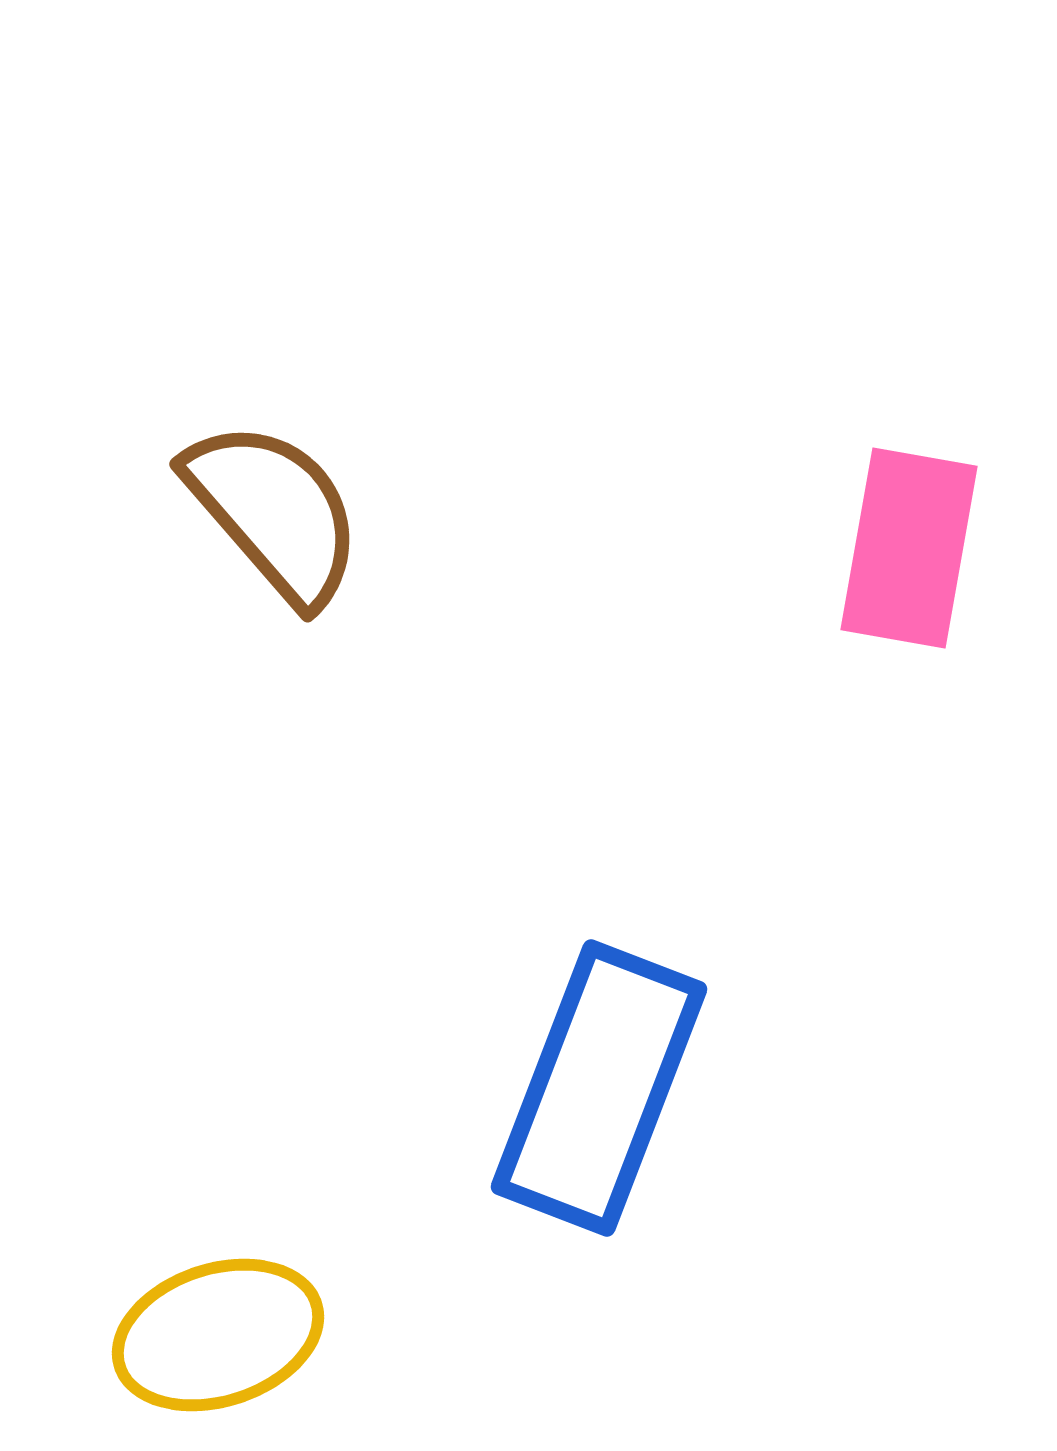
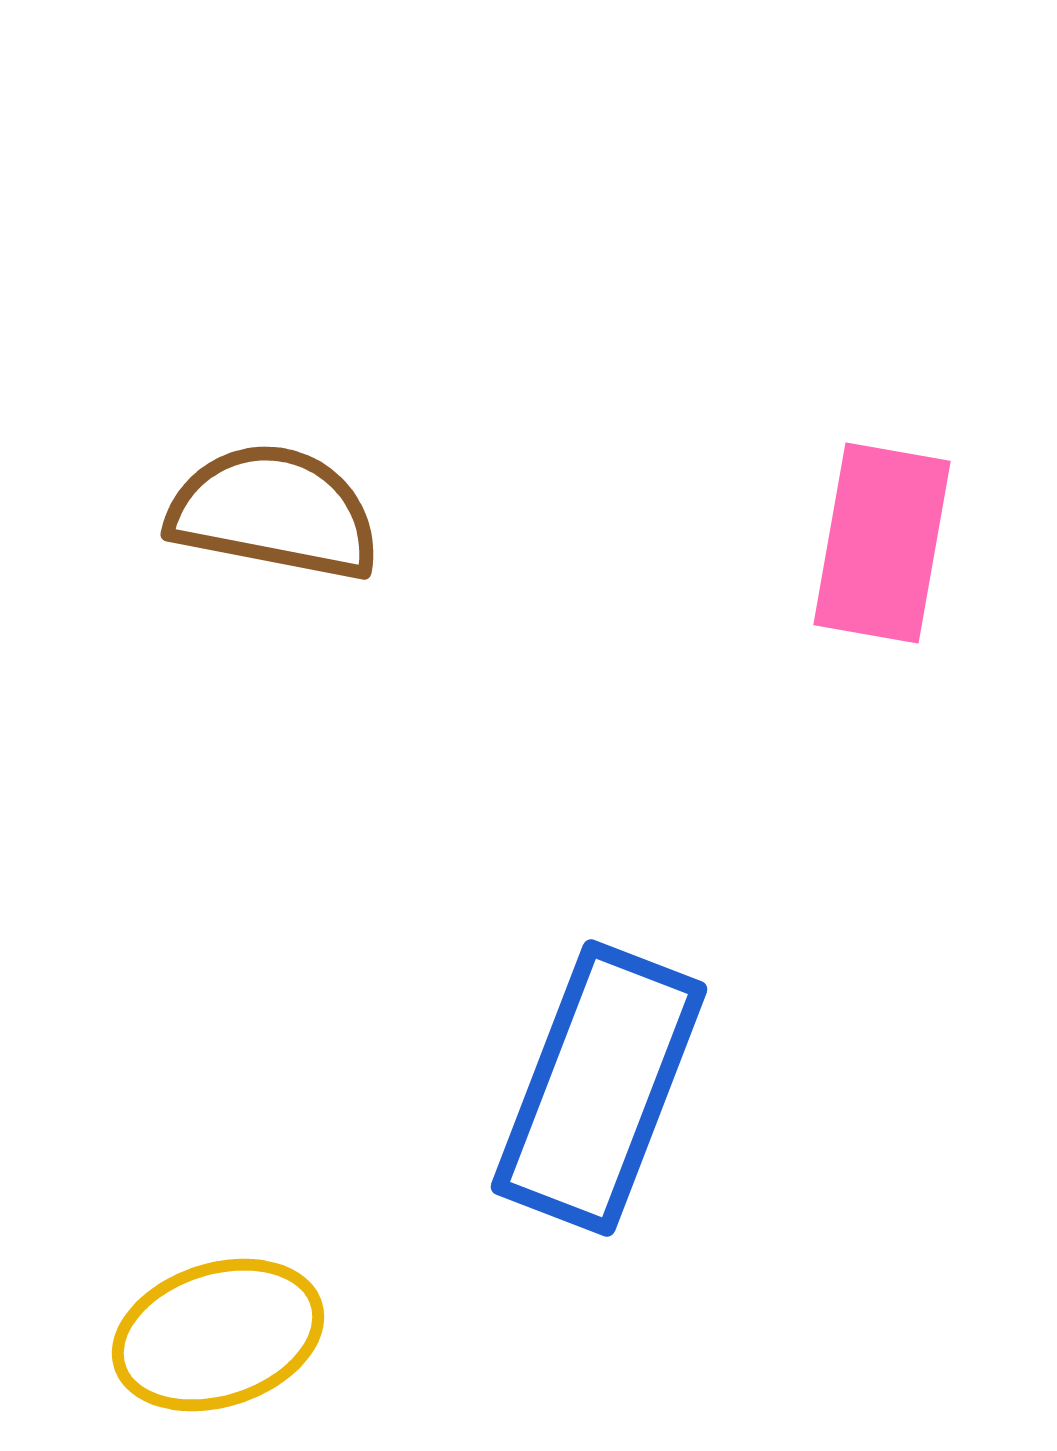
brown semicircle: rotated 38 degrees counterclockwise
pink rectangle: moved 27 px left, 5 px up
